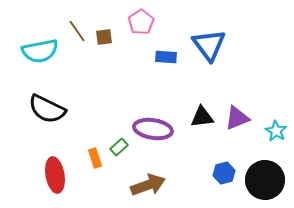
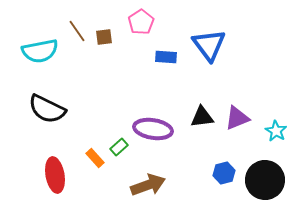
orange rectangle: rotated 24 degrees counterclockwise
